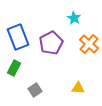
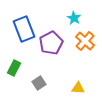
blue rectangle: moved 6 px right, 8 px up
orange cross: moved 4 px left, 3 px up
gray square: moved 4 px right, 7 px up
